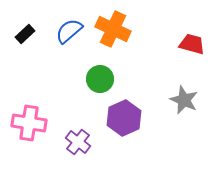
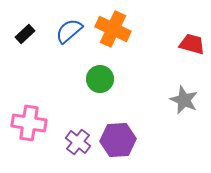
purple hexagon: moved 6 px left, 22 px down; rotated 20 degrees clockwise
